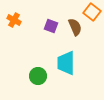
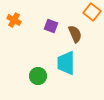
brown semicircle: moved 7 px down
